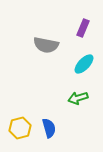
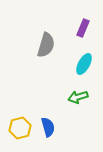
gray semicircle: rotated 85 degrees counterclockwise
cyan ellipse: rotated 15 degrees counterclockwise
green arrow: moved 1 px up
blue semicircle: moved 1 px left, 1 px up
